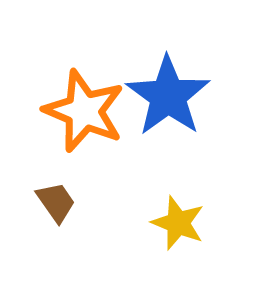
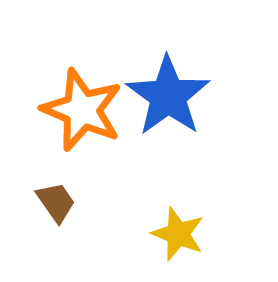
orange star: moved 2 px left, 1 px up
yellow star: moved 11 px down
